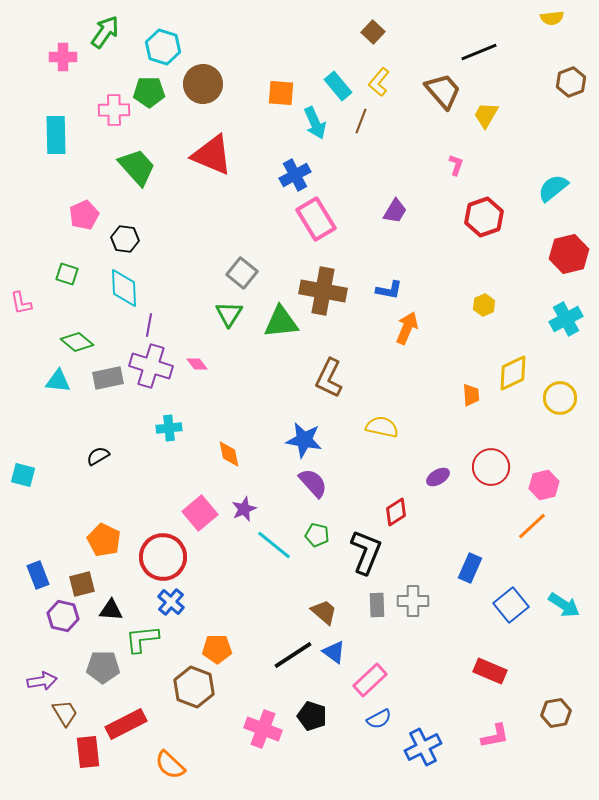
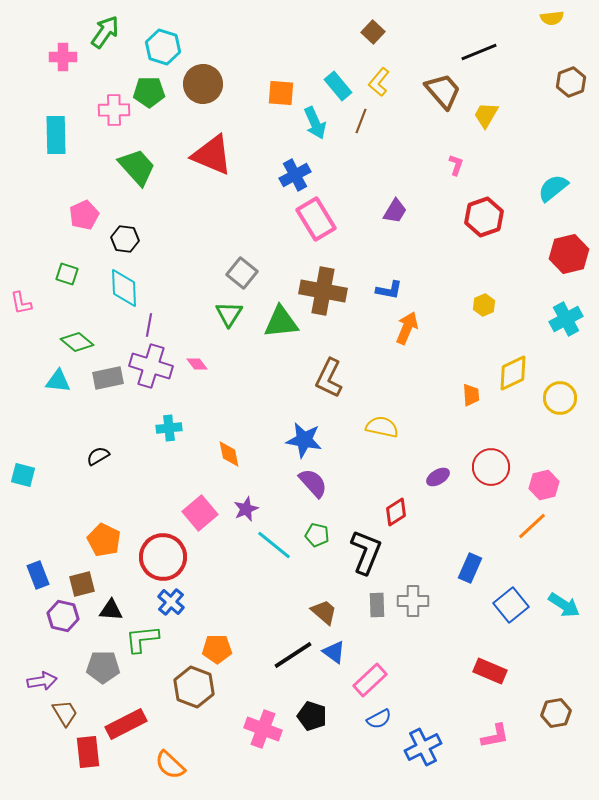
purple star at (244, 509): moved 2 px right
